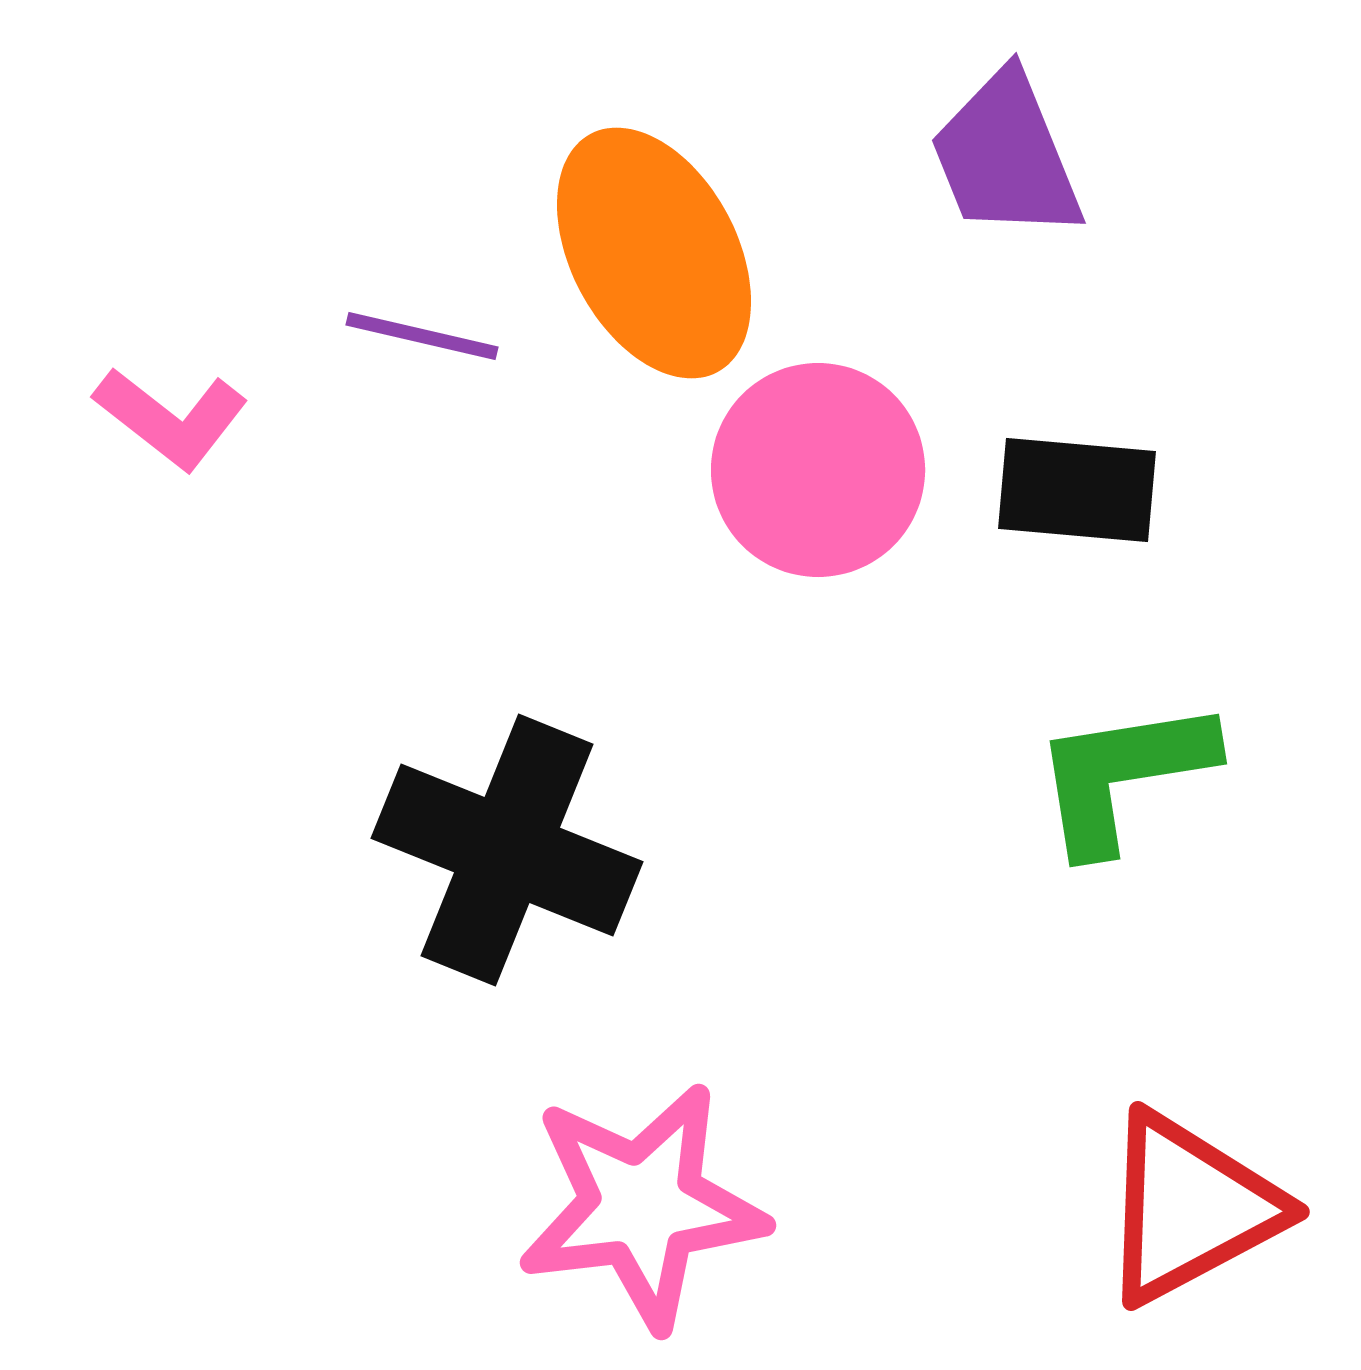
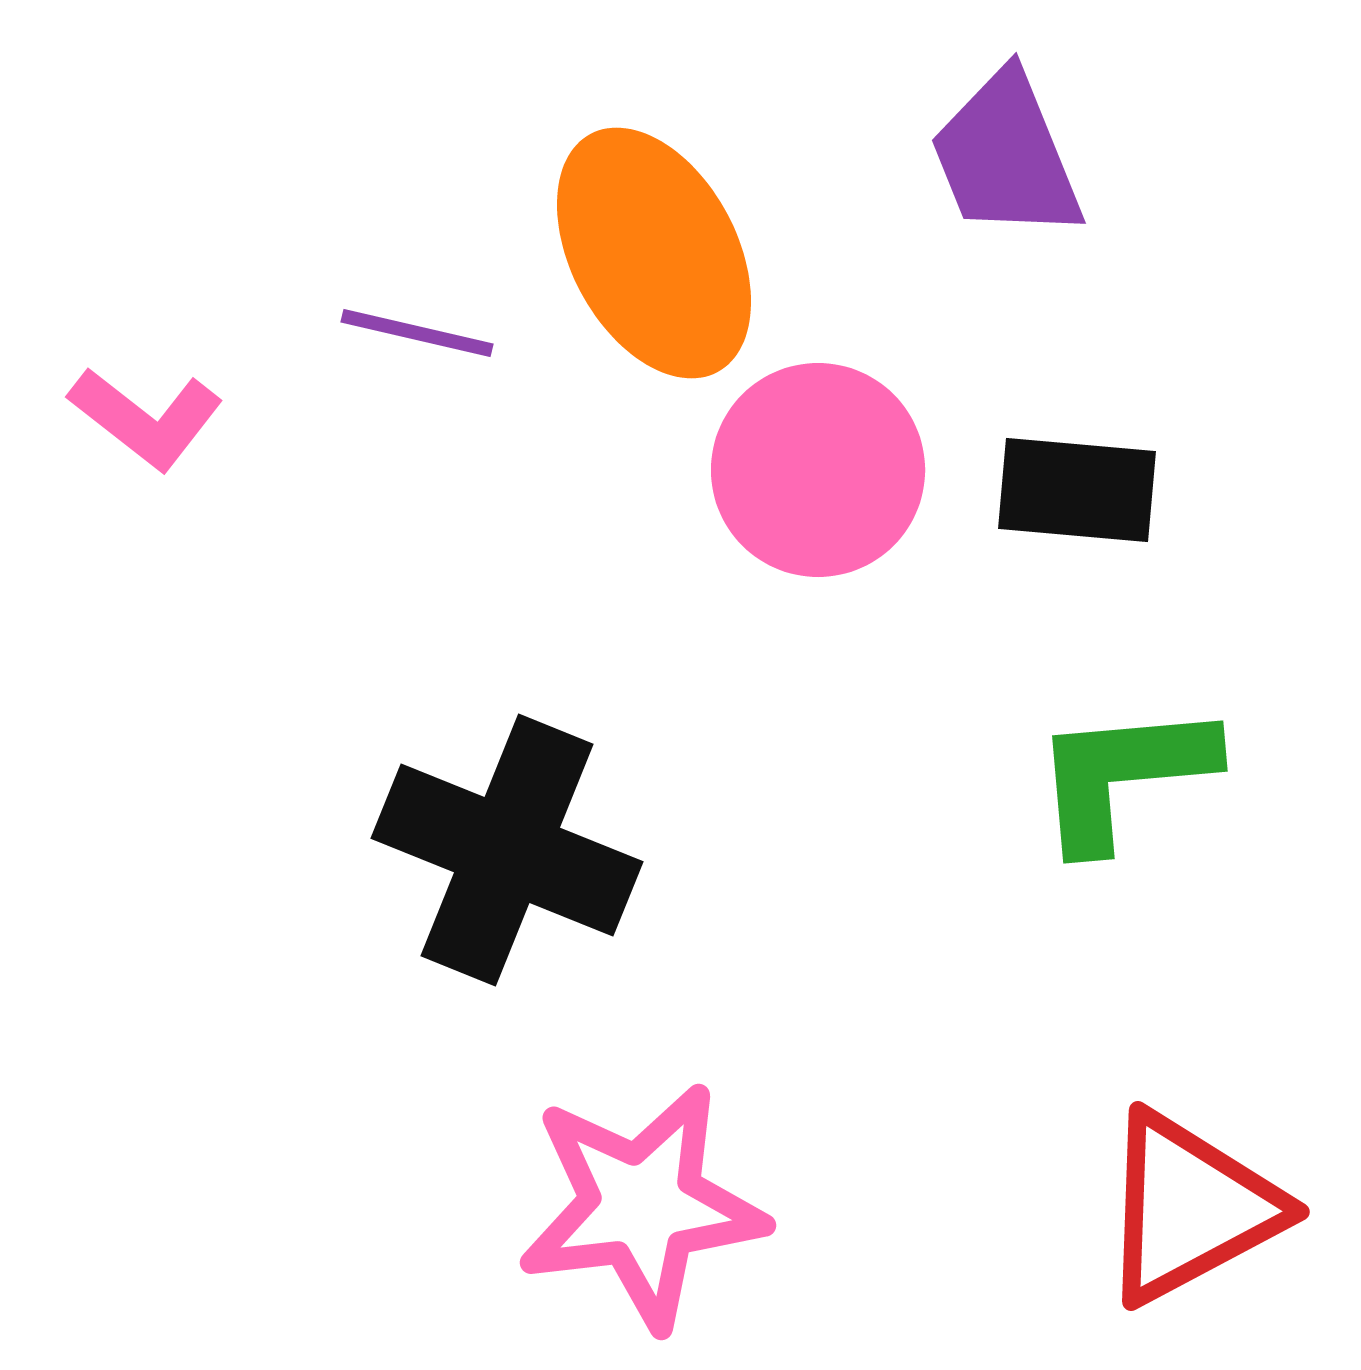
purple line: moved 5 px left, 3 px up
pink L-shape: moved 25 px left
green L-shape: rotated 4 degrees clockwise
